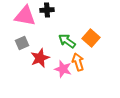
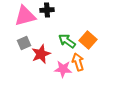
pink triangle: rotated 25 degrees counterclockwise
orange square: moved 3 px left, 2 px down
gray square: moved 2 px right
red star: moved 1 px right, 4 px up
pink star: rotated 12 degrees counterclockwise
